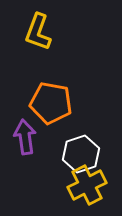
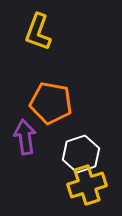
yellow cross: rotated 9 degrees clockwise
